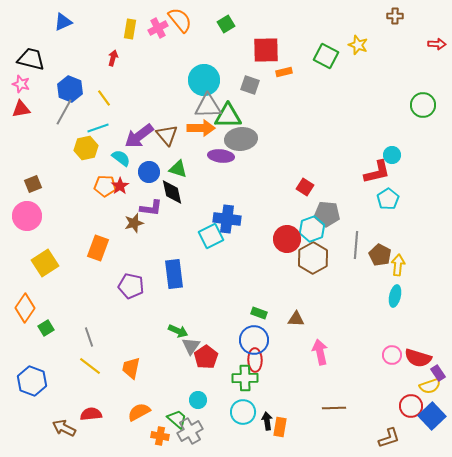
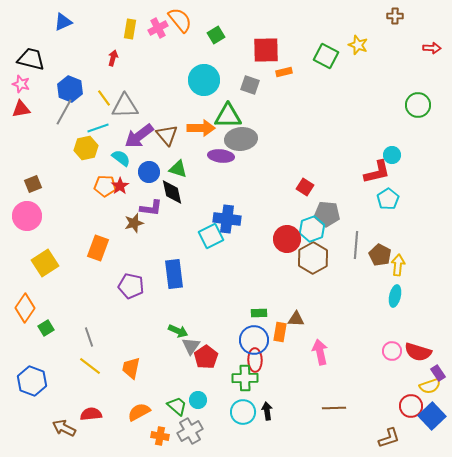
green square at (226, 24): moved 10 px left, 11 px down
red arrow at (437, 44): moved 5 px left, 4 px down
green circle at (423, 105): moved 5 px left
gray triangle at (208, 106): moved 83 px left
green rectangle at (259, 313): rotated 21 degrees counterclockwise
pink circle at (392, 355): moved 4 px up
red semicircle at (418, 358): moved 6 px up
green trapezoid at (177, 419): moved 13 px up
black arrow at (267, 421): moved 10 px up
orange rectangle at (280, 427): moved 95 px up
